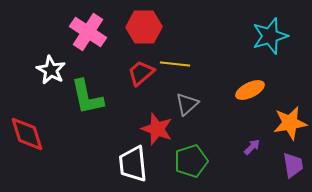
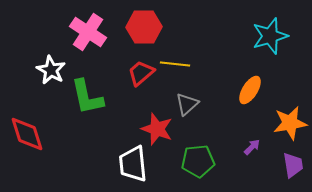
orange ellipse: rotated 32 degrees counterclockwise
green pentagon: moved 7 px right; rotated 12 degrees clockwise
